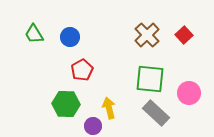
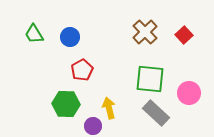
brown cross: moved 2 px left, 3 px up
